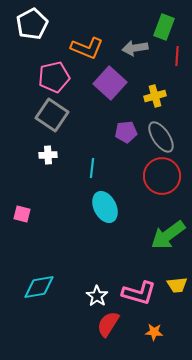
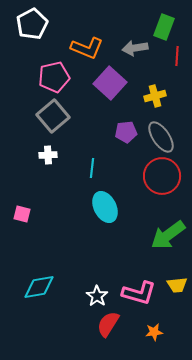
gray square: moved 1 px right, 1 px down; rotated 16 degrees clockwise
orange star: rotated 12 degrees counterclockwise
